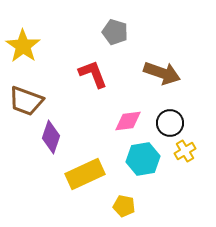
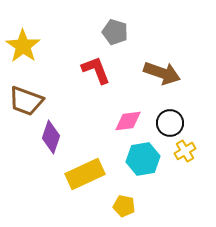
red L-shape: moved 3 px right, 4 px up
